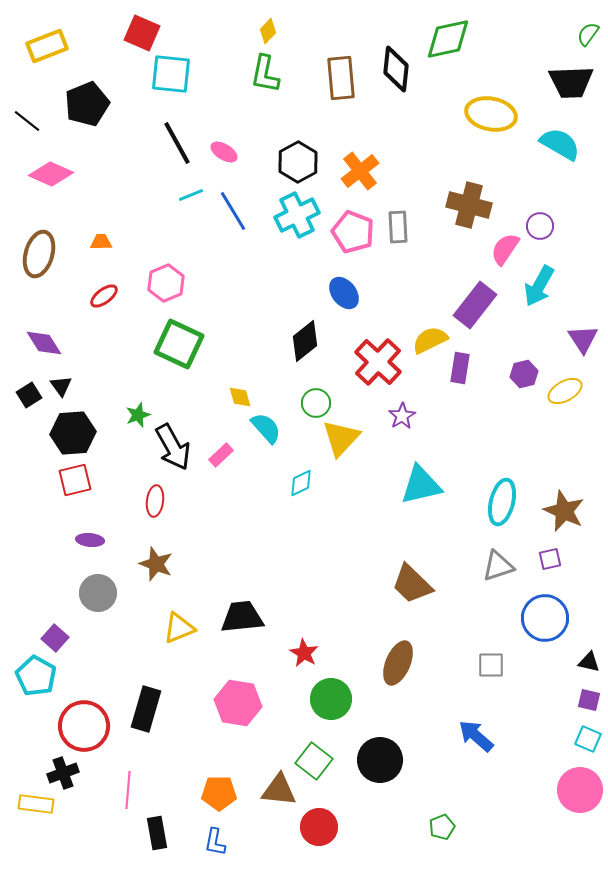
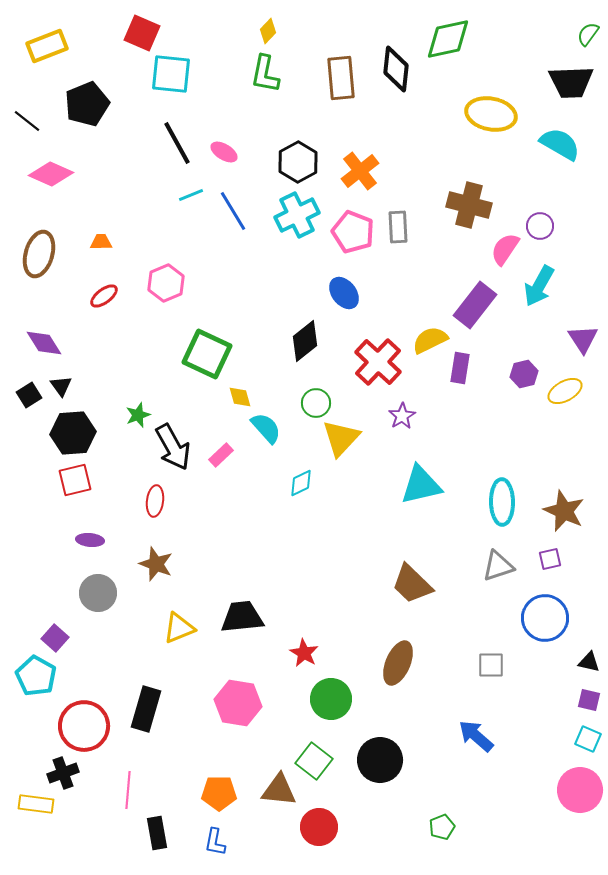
green square at (179, 344): moved 28 px right, 10 px down
cyan ellipse at (502, 502): rotated 15 degrees counterclockwise
